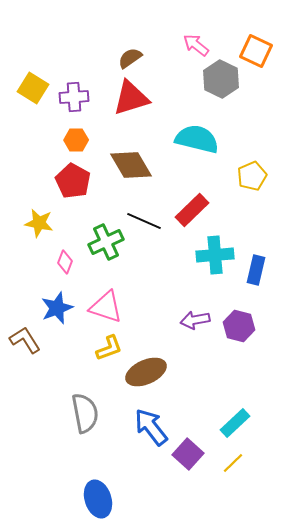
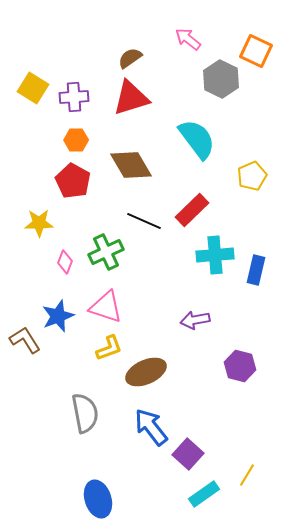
pink arrow: moved 8 px left, 6 px up
cyan semicircle: rotated 39 degrees clockwise
yellow star: rotated 12 degrees counterclockwise
green cross: moved 10 px down
blue star: moved 1 px right, 8 px down
purple hexagon: moved 1 px right, 40 px down
cyan rectangle: moved 31 px left, 71 px down; rotated 8 degrees clockwise
yellow line: moved 14 px right, 12 px down; rotated 15 degrees counterclockwise
